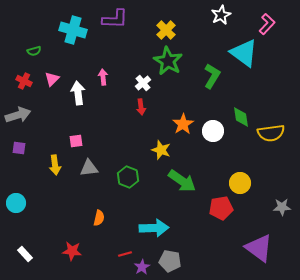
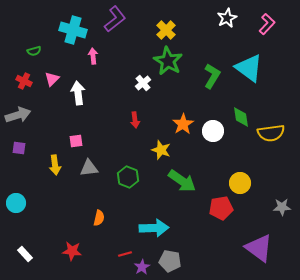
white star: moved 6 px right, 3 px down
purple L-shape: rotated 40 degrees counterclockwise
cyan triangle: moved 5 px right, 15 px down
pink arrow: moved 10 px left, 21 px up
red arrow: moved 6 px left, 13 px down
